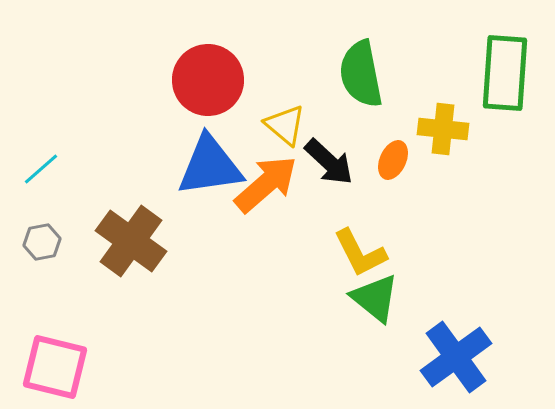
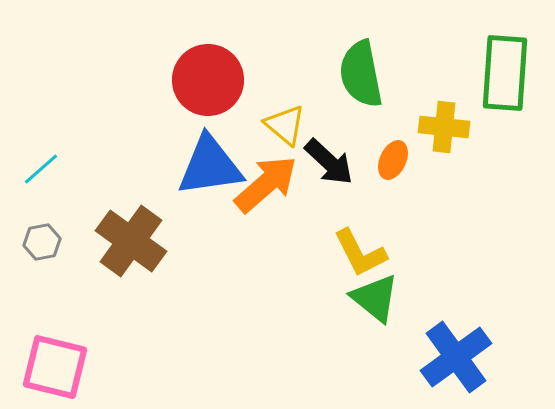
yellow cross: moved 1 px right, 2 px up
